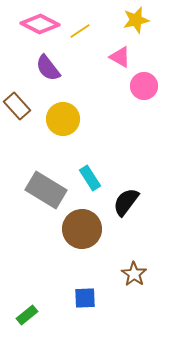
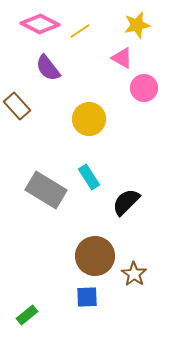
yellow star: moved 1 px right, 5 px down
pink triangle: moved 2 px right, 1 px down
pink circle: moved 2 px down
yellow circle: moved 26 px right
cyan rectangle: moved 1 px left, 1 px up
black semicircle: rotated 8 degrees clockwise
brown circle: moved 13 px right, 27 px down
blue square: moved 2 px right, 1 px up
